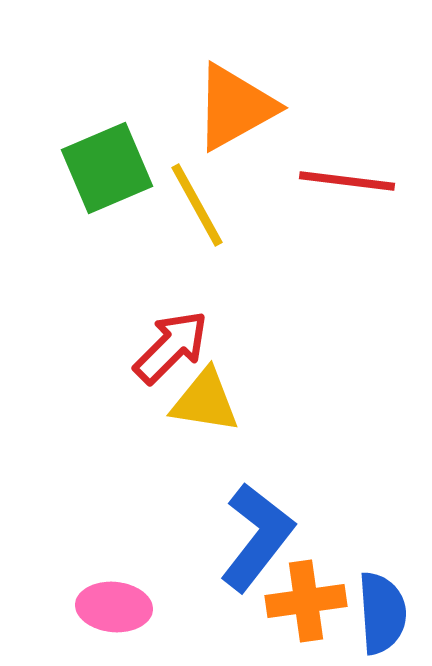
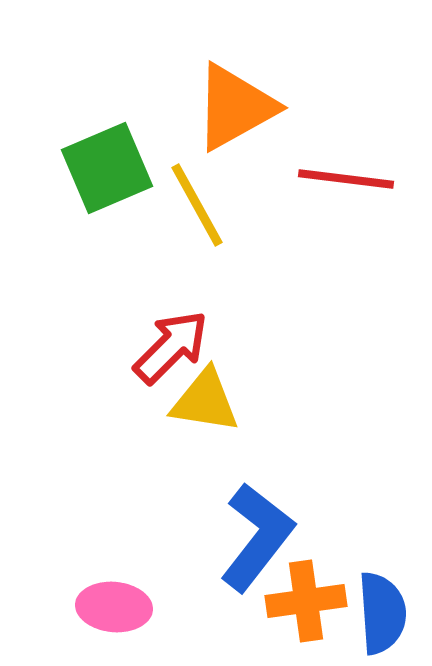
red line: moved 1 px left, 2 px up
